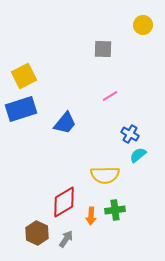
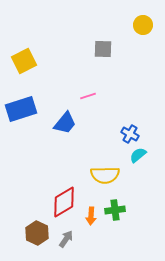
yellow square: moved 15 px up
pink line: moved 22 px left; rotated 14 degrees clockwise
